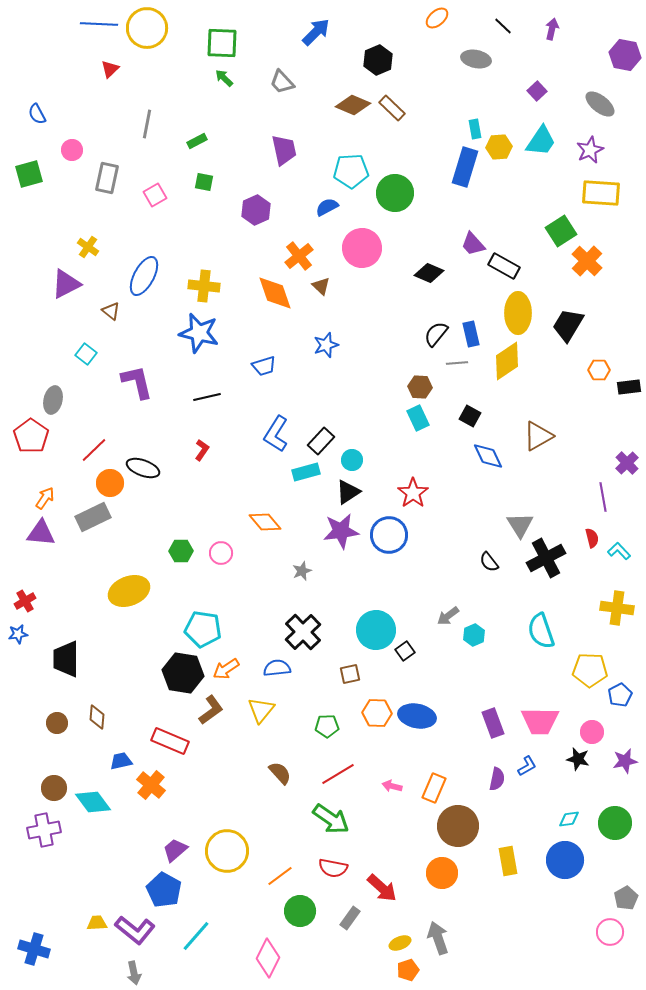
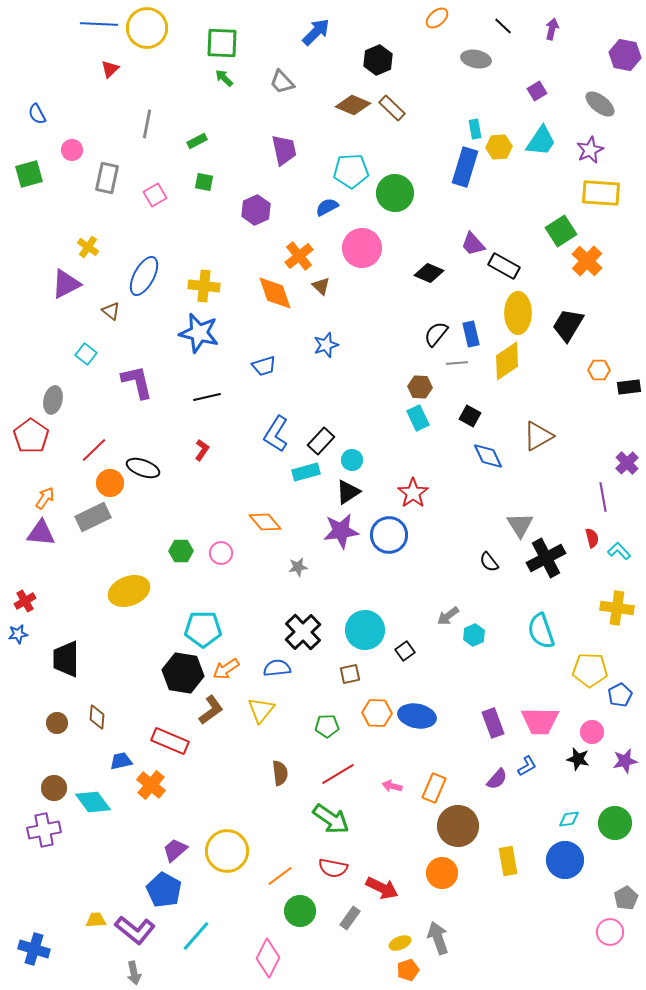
purple square at (537, 91): rotated 12 degrees clockwise
gray star at (302, 571): moved 4 px left, 4 px up; rotated 12 degrees clockwise
cyan pentagon at (203, 629): rotated 9 degrees counterclockwise
cyan circle at (376, 630): moved 11 px left
brown semicircle at (280, 773): rotated 35 degrees clockwise
purple semicircle at (497, 779): rotated 30 degrees clockwise
red arrow at (382, 888): rotated 16 degrees counterclockwise
yellow trapezoid at (97, 923): moved 1 px left, 3 px up
